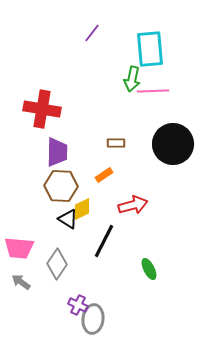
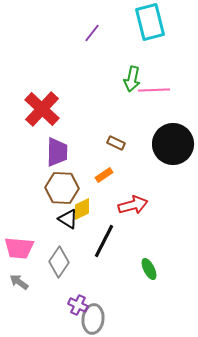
cyan rectangle: moved 27 px up; rotated 9 degrees counterclockwise
pink line: moved 1 px right, 1 px up
red cross: rotated 33 degrees clockwise
brown rectangle: rotated 24 degrees clockwise
brown hexagon: moved 1 px right, 2 px down
gray diamond: moved 2 px right, 2 px up
gray arrow: moved 2 px left
